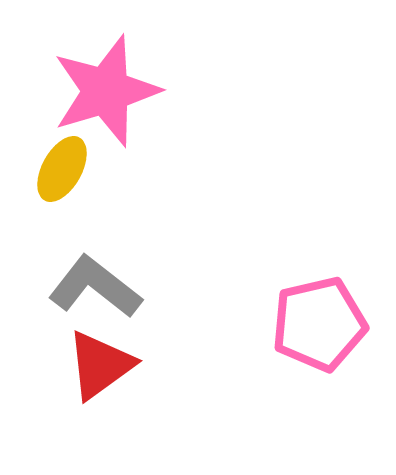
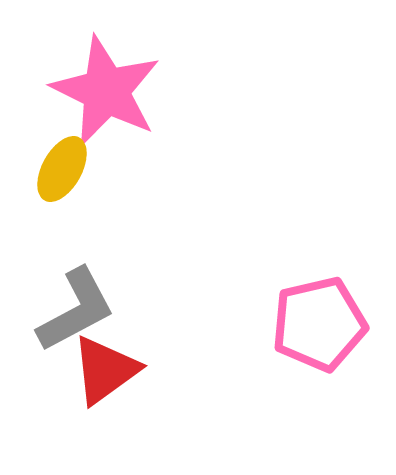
pink star: rotated 29 degrees counterclockwise
gray L-shape: moved 19 px left, 23 px down; rotated 114 degrees clockwise
red triangle: moved 5 px right, 5 px down
